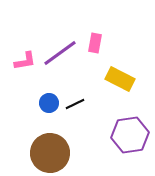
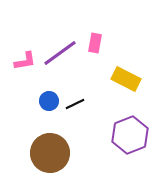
yellow rectangle: moved 6 px right
blue circle: moved 2 px up
purple hexagon: rotated 12 degrees counterclockwise
